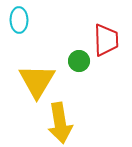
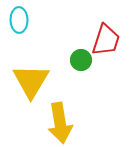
red trapezoid: rotated 20 degrees clockwise
green circle: moved 2 px right, 1 px up
yellow triangle: moved 6 px left
